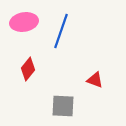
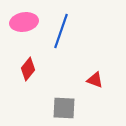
gray square: moved 1 px right, 2 px down
